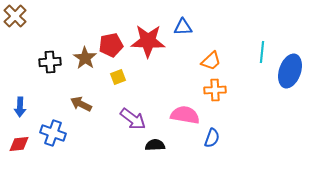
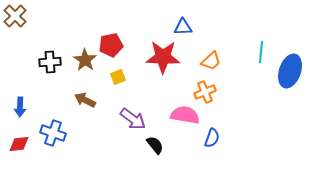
red star: moved 15 px right, 16 px down
cyan line: moved 1 px left
brown star: moved 2 px down
orange cross: moved 10 px left, 2 px down; rotated 20 degrees counterclockwise
brown arrow: moved 4 px right, 4 px up
black semicircle: rotated 54 degrees clockwise
